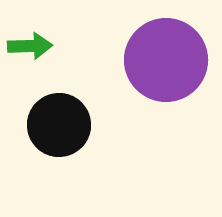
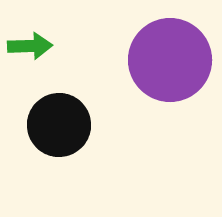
purple circle: moved 4 px right
